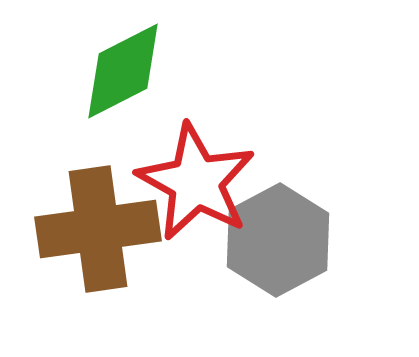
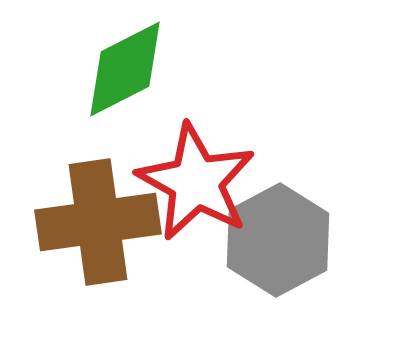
green diamond: moved 2 px right, 2 px up
brown cross: moved 7 px up
